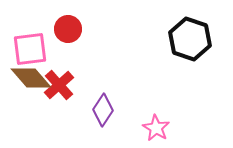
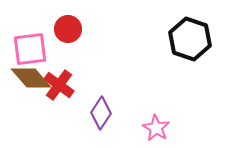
red cross: rotated 12 degrees counterclockwise
purple diamond: moved 2 px left, 3 px down
